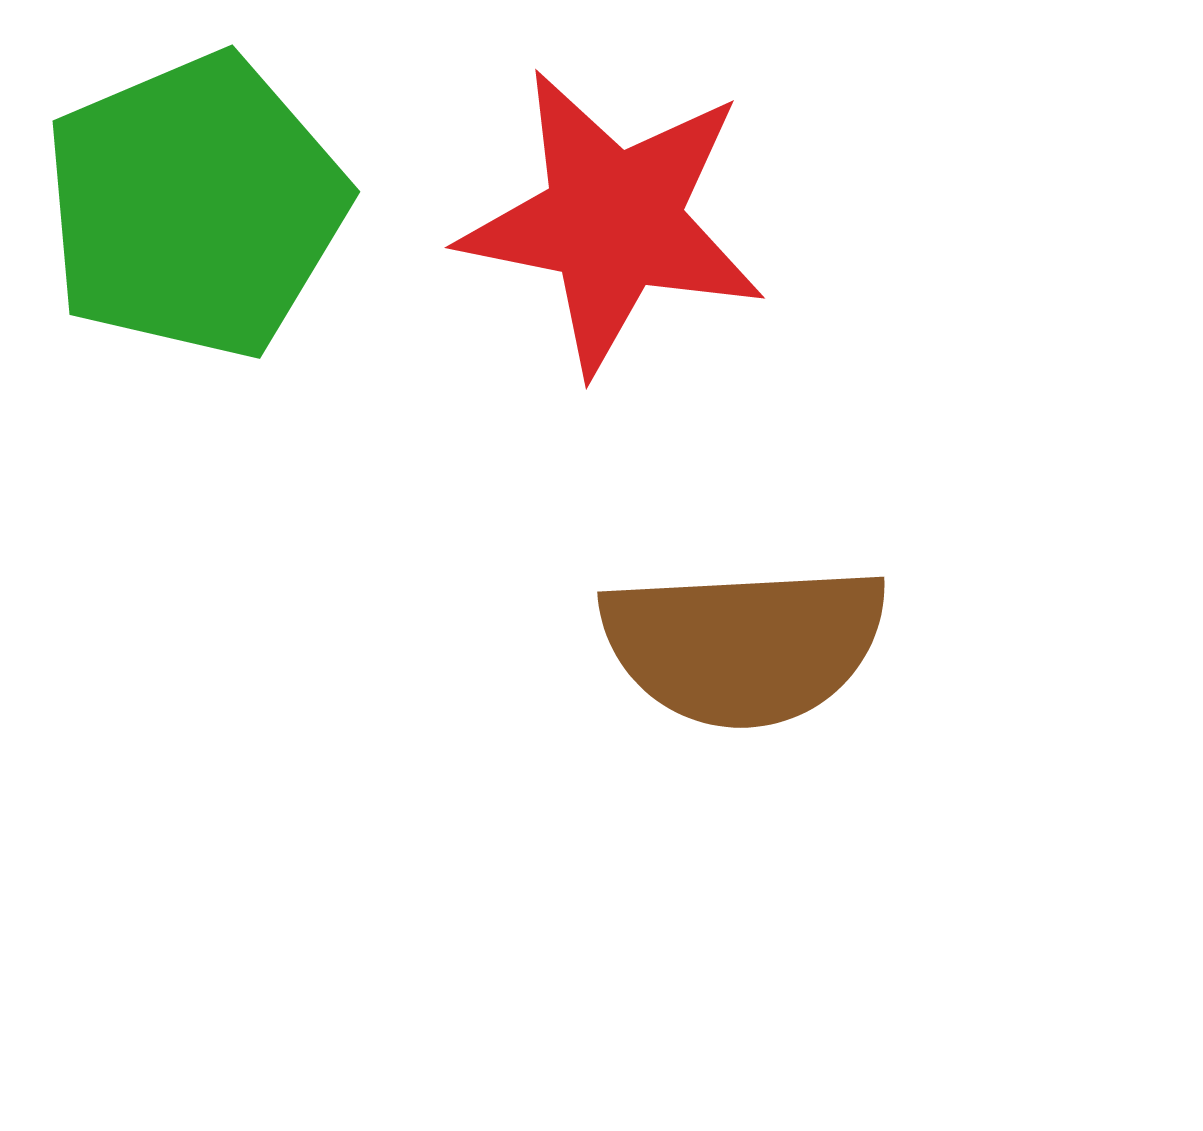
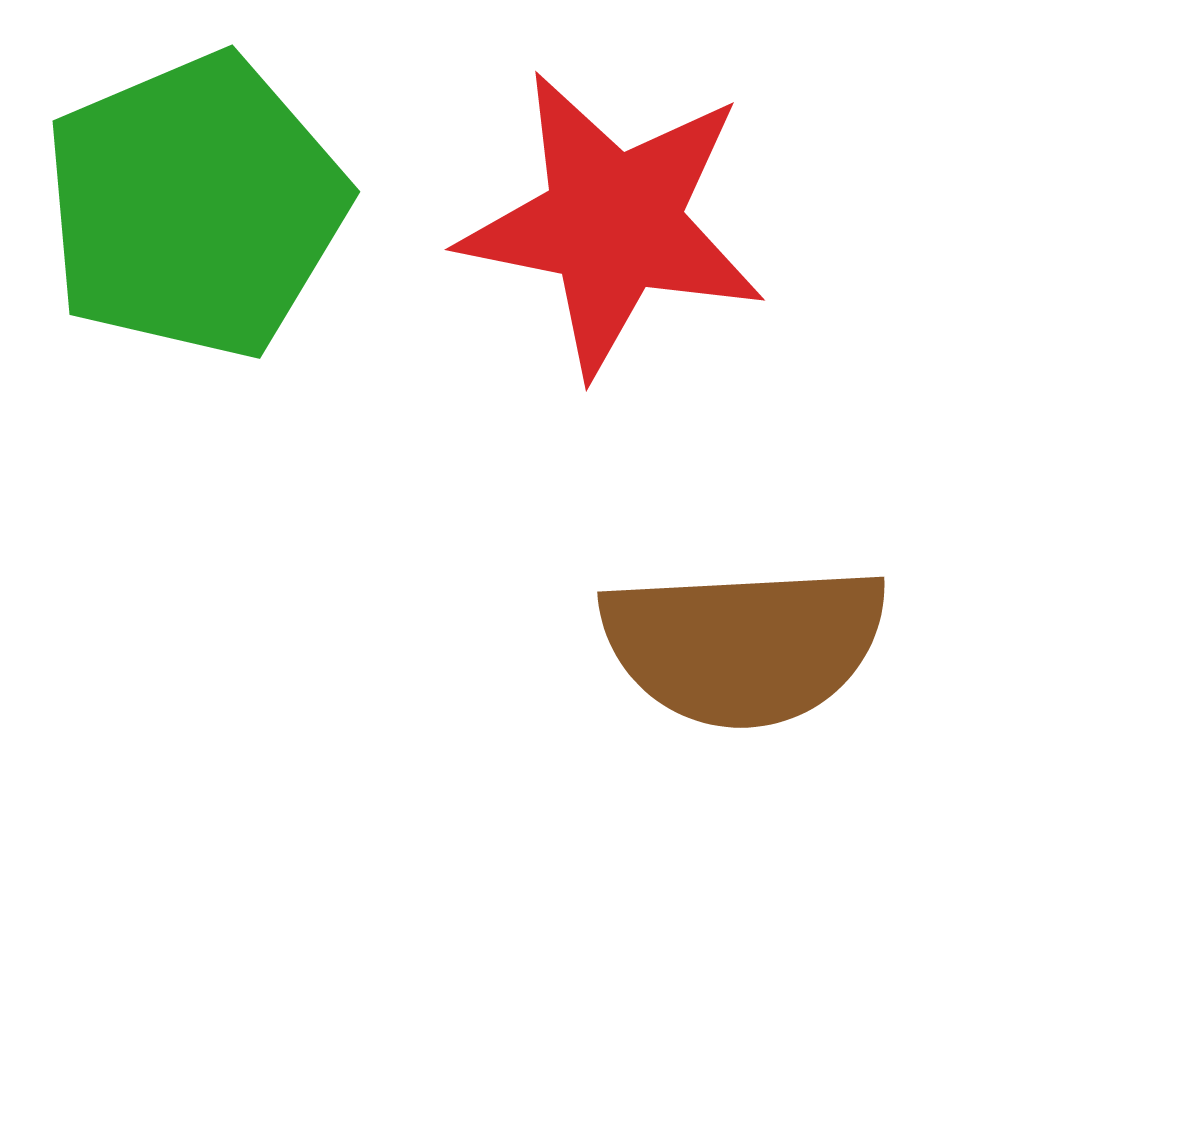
red star: moved 2 px down
